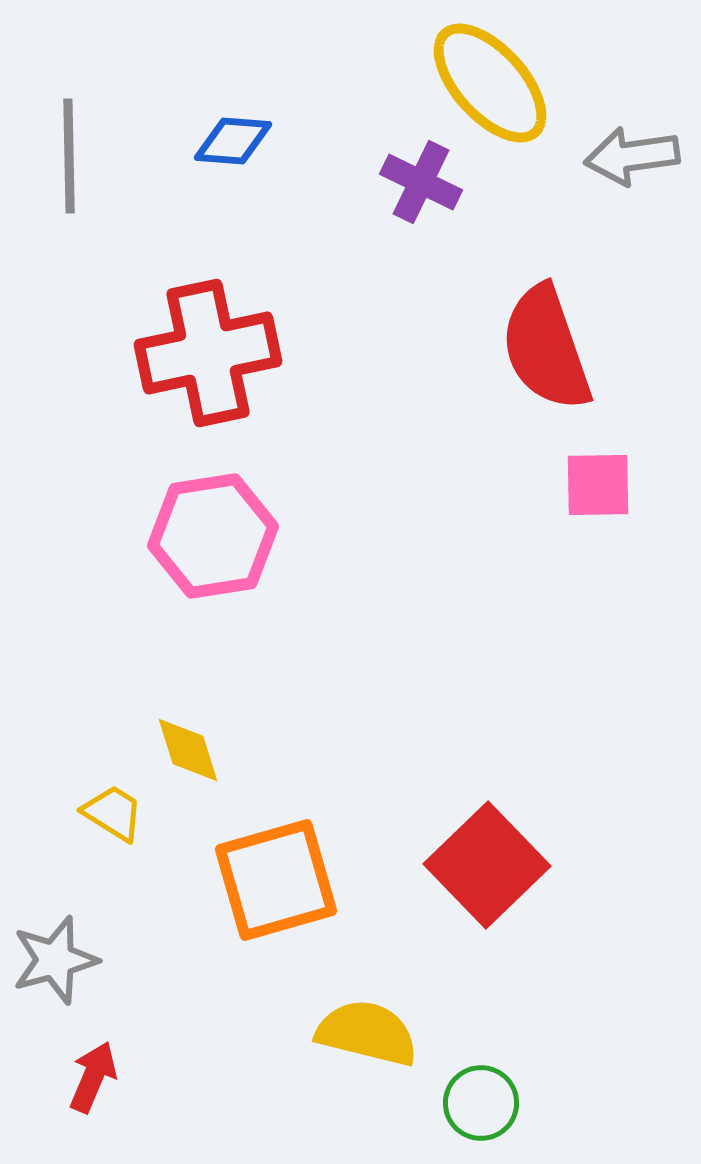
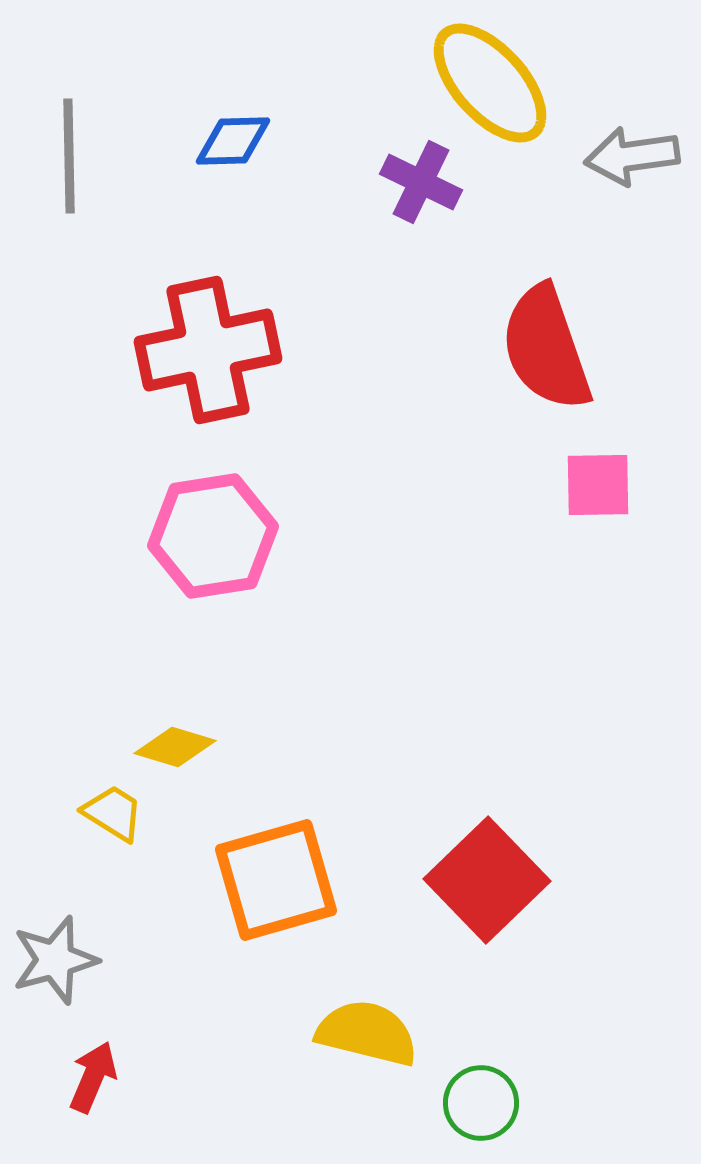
blue diamond: rotated 6 degrees counterclockwise
red cross: moved 3 px up
yellow diamond: moved 13 px left, 3 px up; rotated 56 degrees counterclockwise
red square: moved 15 px down
